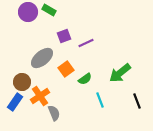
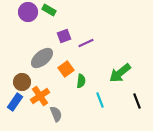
green semicircle: moved 4 px left, 2 px down; rotated 48 degrees counterclockwise
gray semicircle: moved 2 px right, 1 px down
